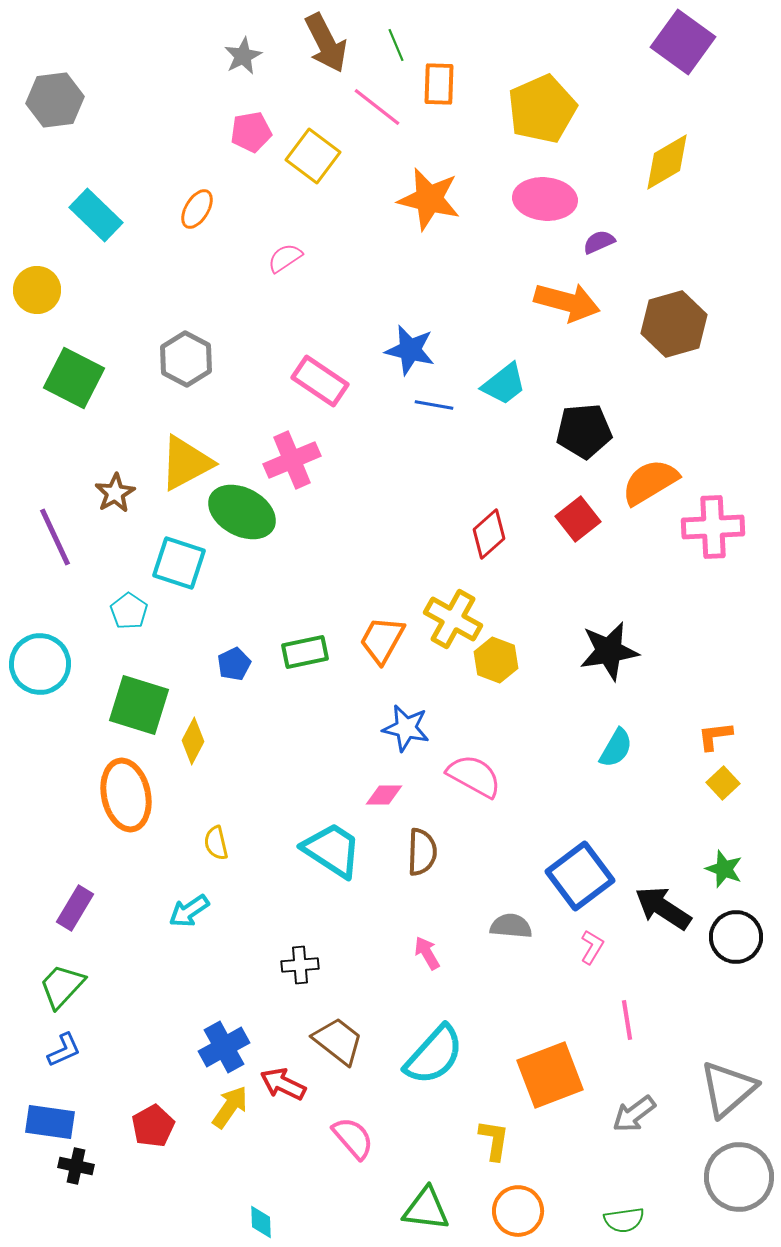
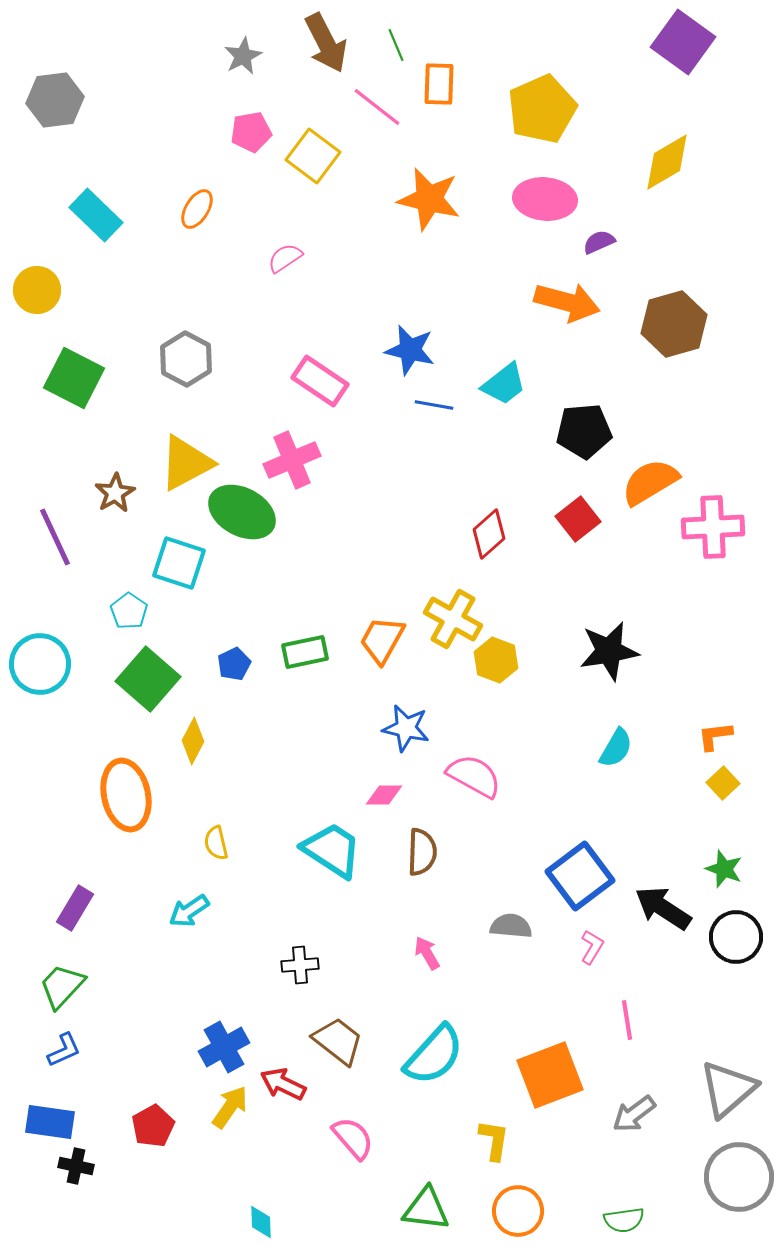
green square at (139, 705): moved 9 px right, 26 px up; rotated 24 degrees clockwise
